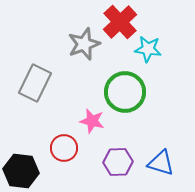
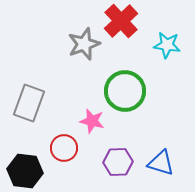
red cross: moved 1 px right, 1 px up
cyan star: moved 19 px right, 4 px up
gray rectangle: moved 6 px left, 20 px down; rotated 6 degrees counterclockwise
green circle: moved 1 px up
black hexagon: moved 4 px right
